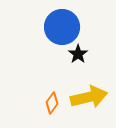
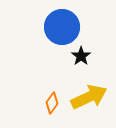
black star: moved 3 px right, 2 px down
yellow arrow: rotated 12 degrees counterclockwise
